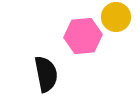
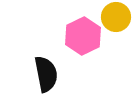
pink hexagon: rotated 21 degrees counterclockwise
